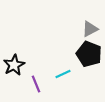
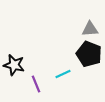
gray triangle: rotated 24 degrees clockwise
black star: rotated 30 degrees counterclockwise
